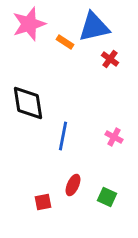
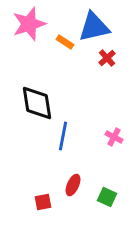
red cross: moved 3 px left, 1 px up; rotated 12 degrees clockwise
black diamond: moved 9 px right
